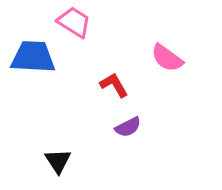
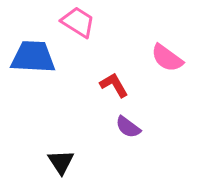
pink trapezoid: moved 4 px right
purple semicircle: rotated 64 degrees clockwise
black triangle: moved 3 px right, 1 px down
